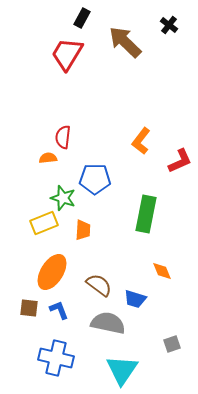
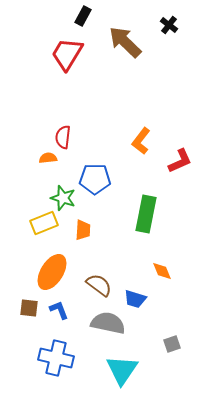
black rectangle: moved 1 px right, 2 px up
